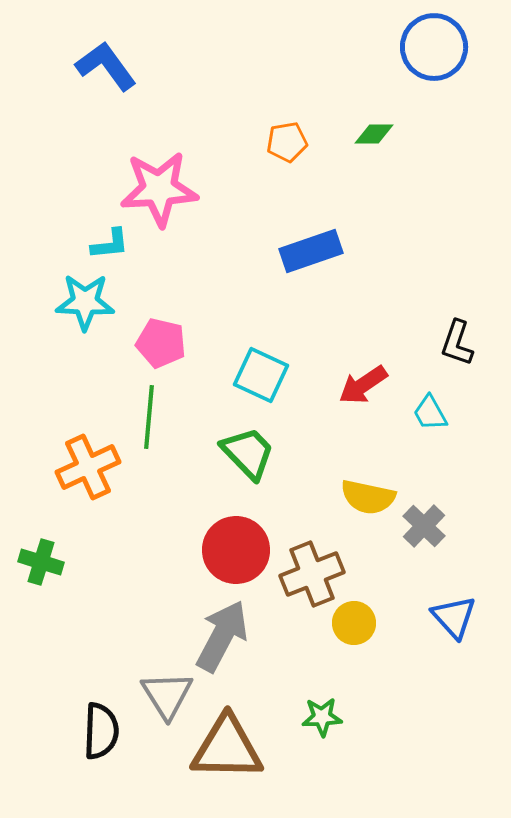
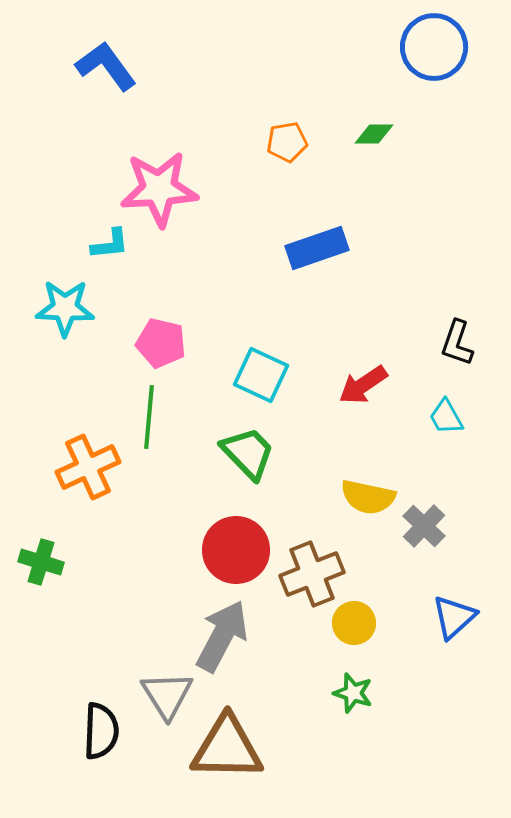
blue rectangle: moved 6 px right, 3 px up
cyan star: moved 20 px left, 6 px down
cyan trapezoid: moved 16 px right, 4 px down
blue triangle: rotated 30 degrees clockwise
green star: moved 31 px right, 24 px up; rotated 21 degrees clockwise
